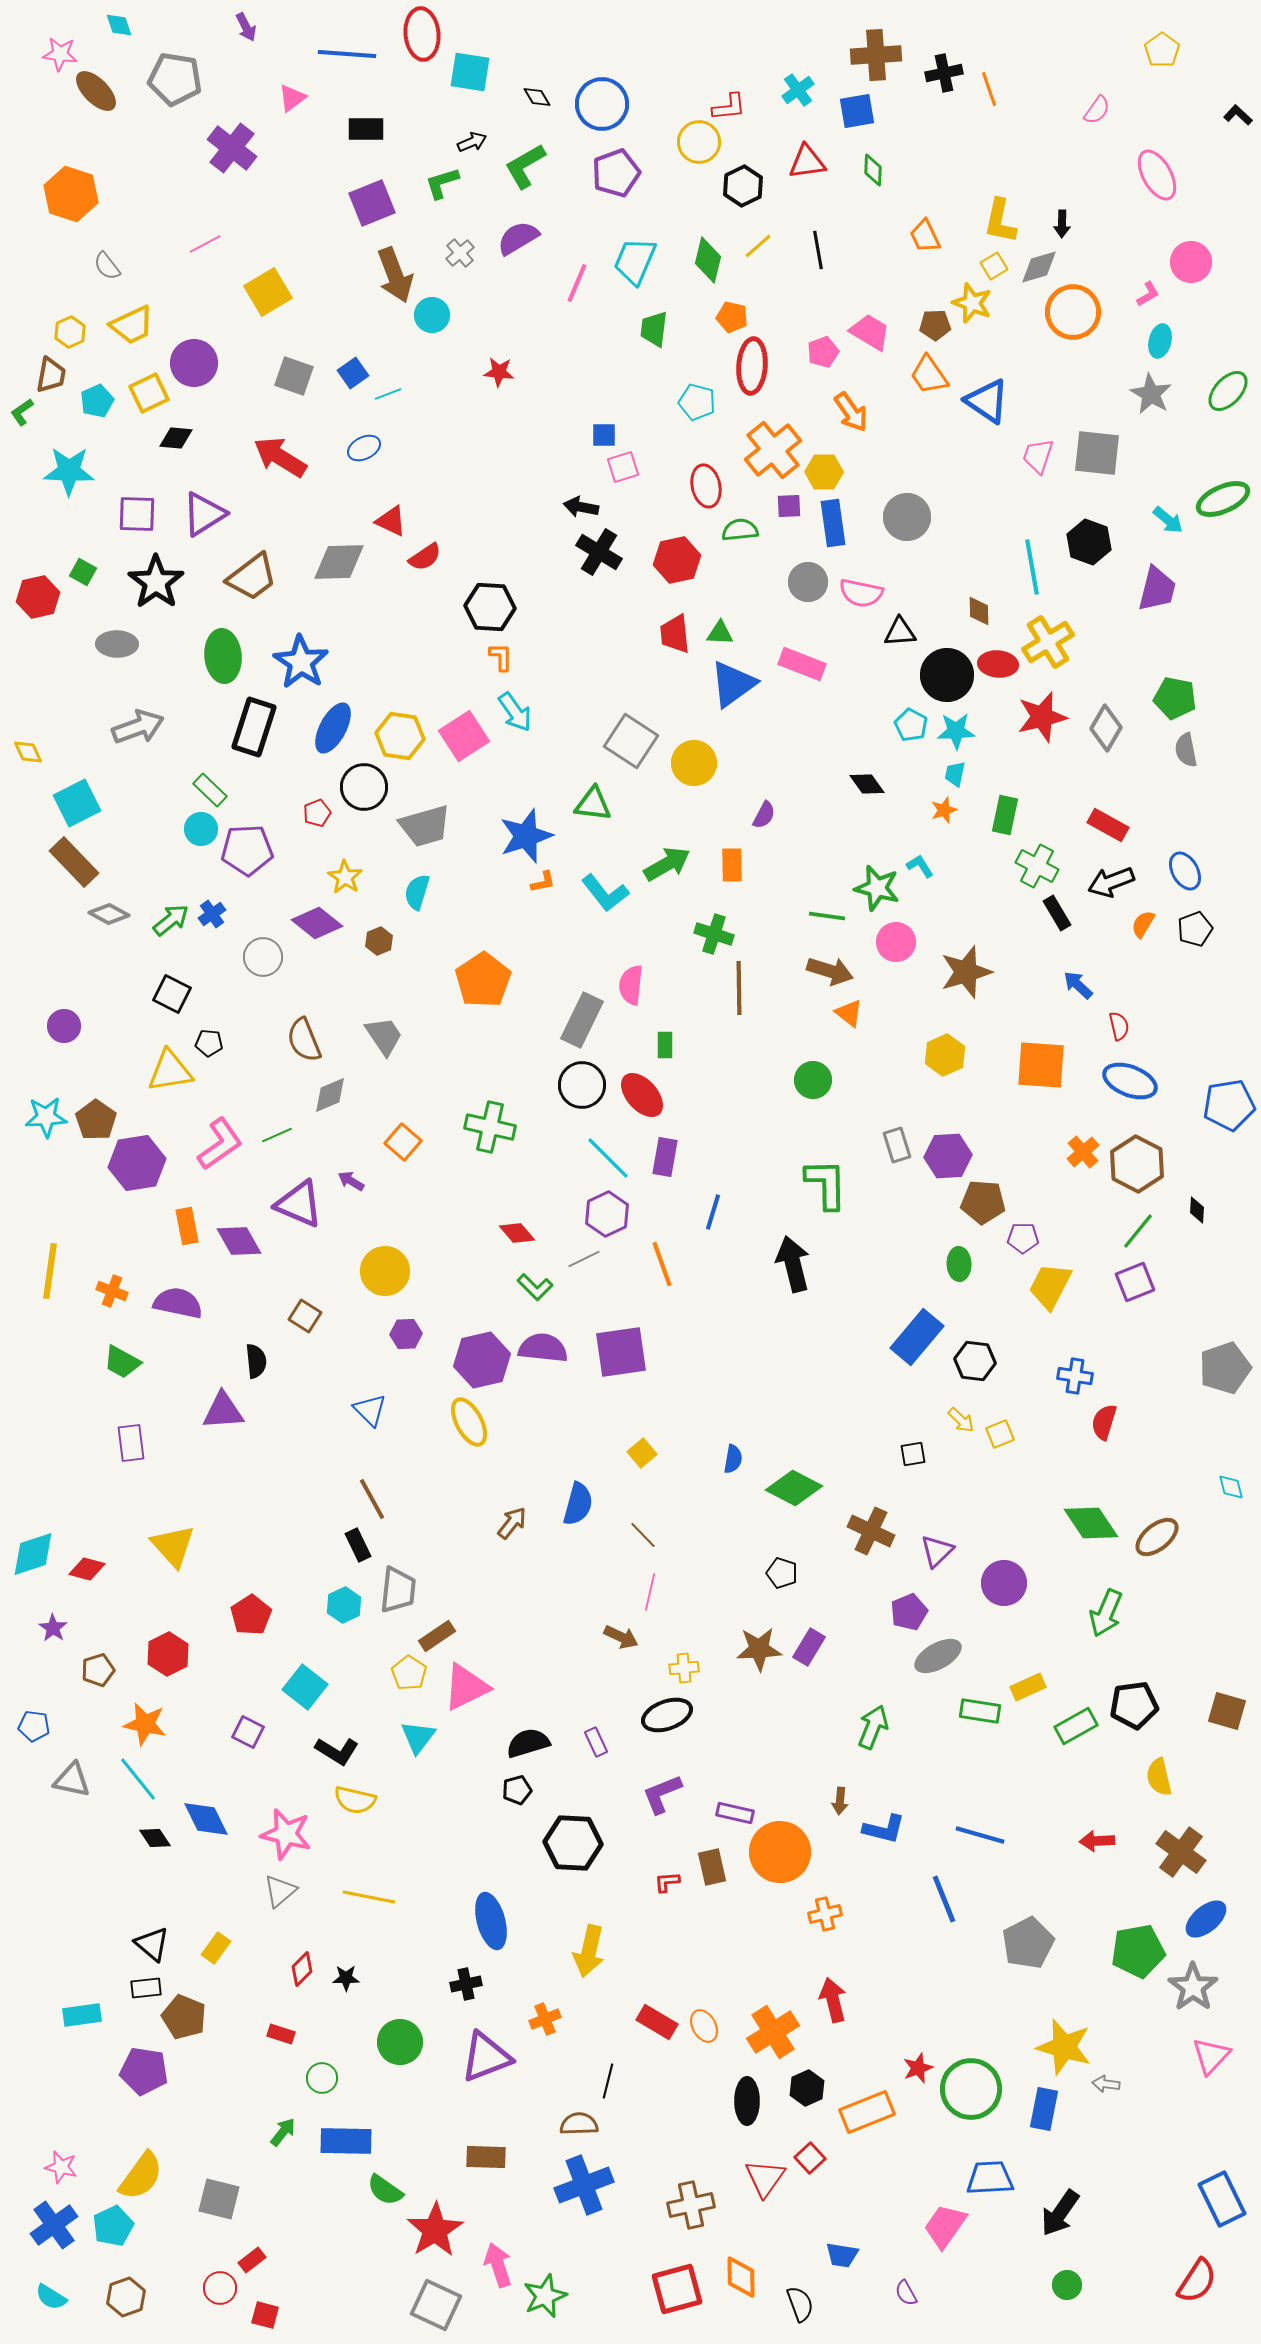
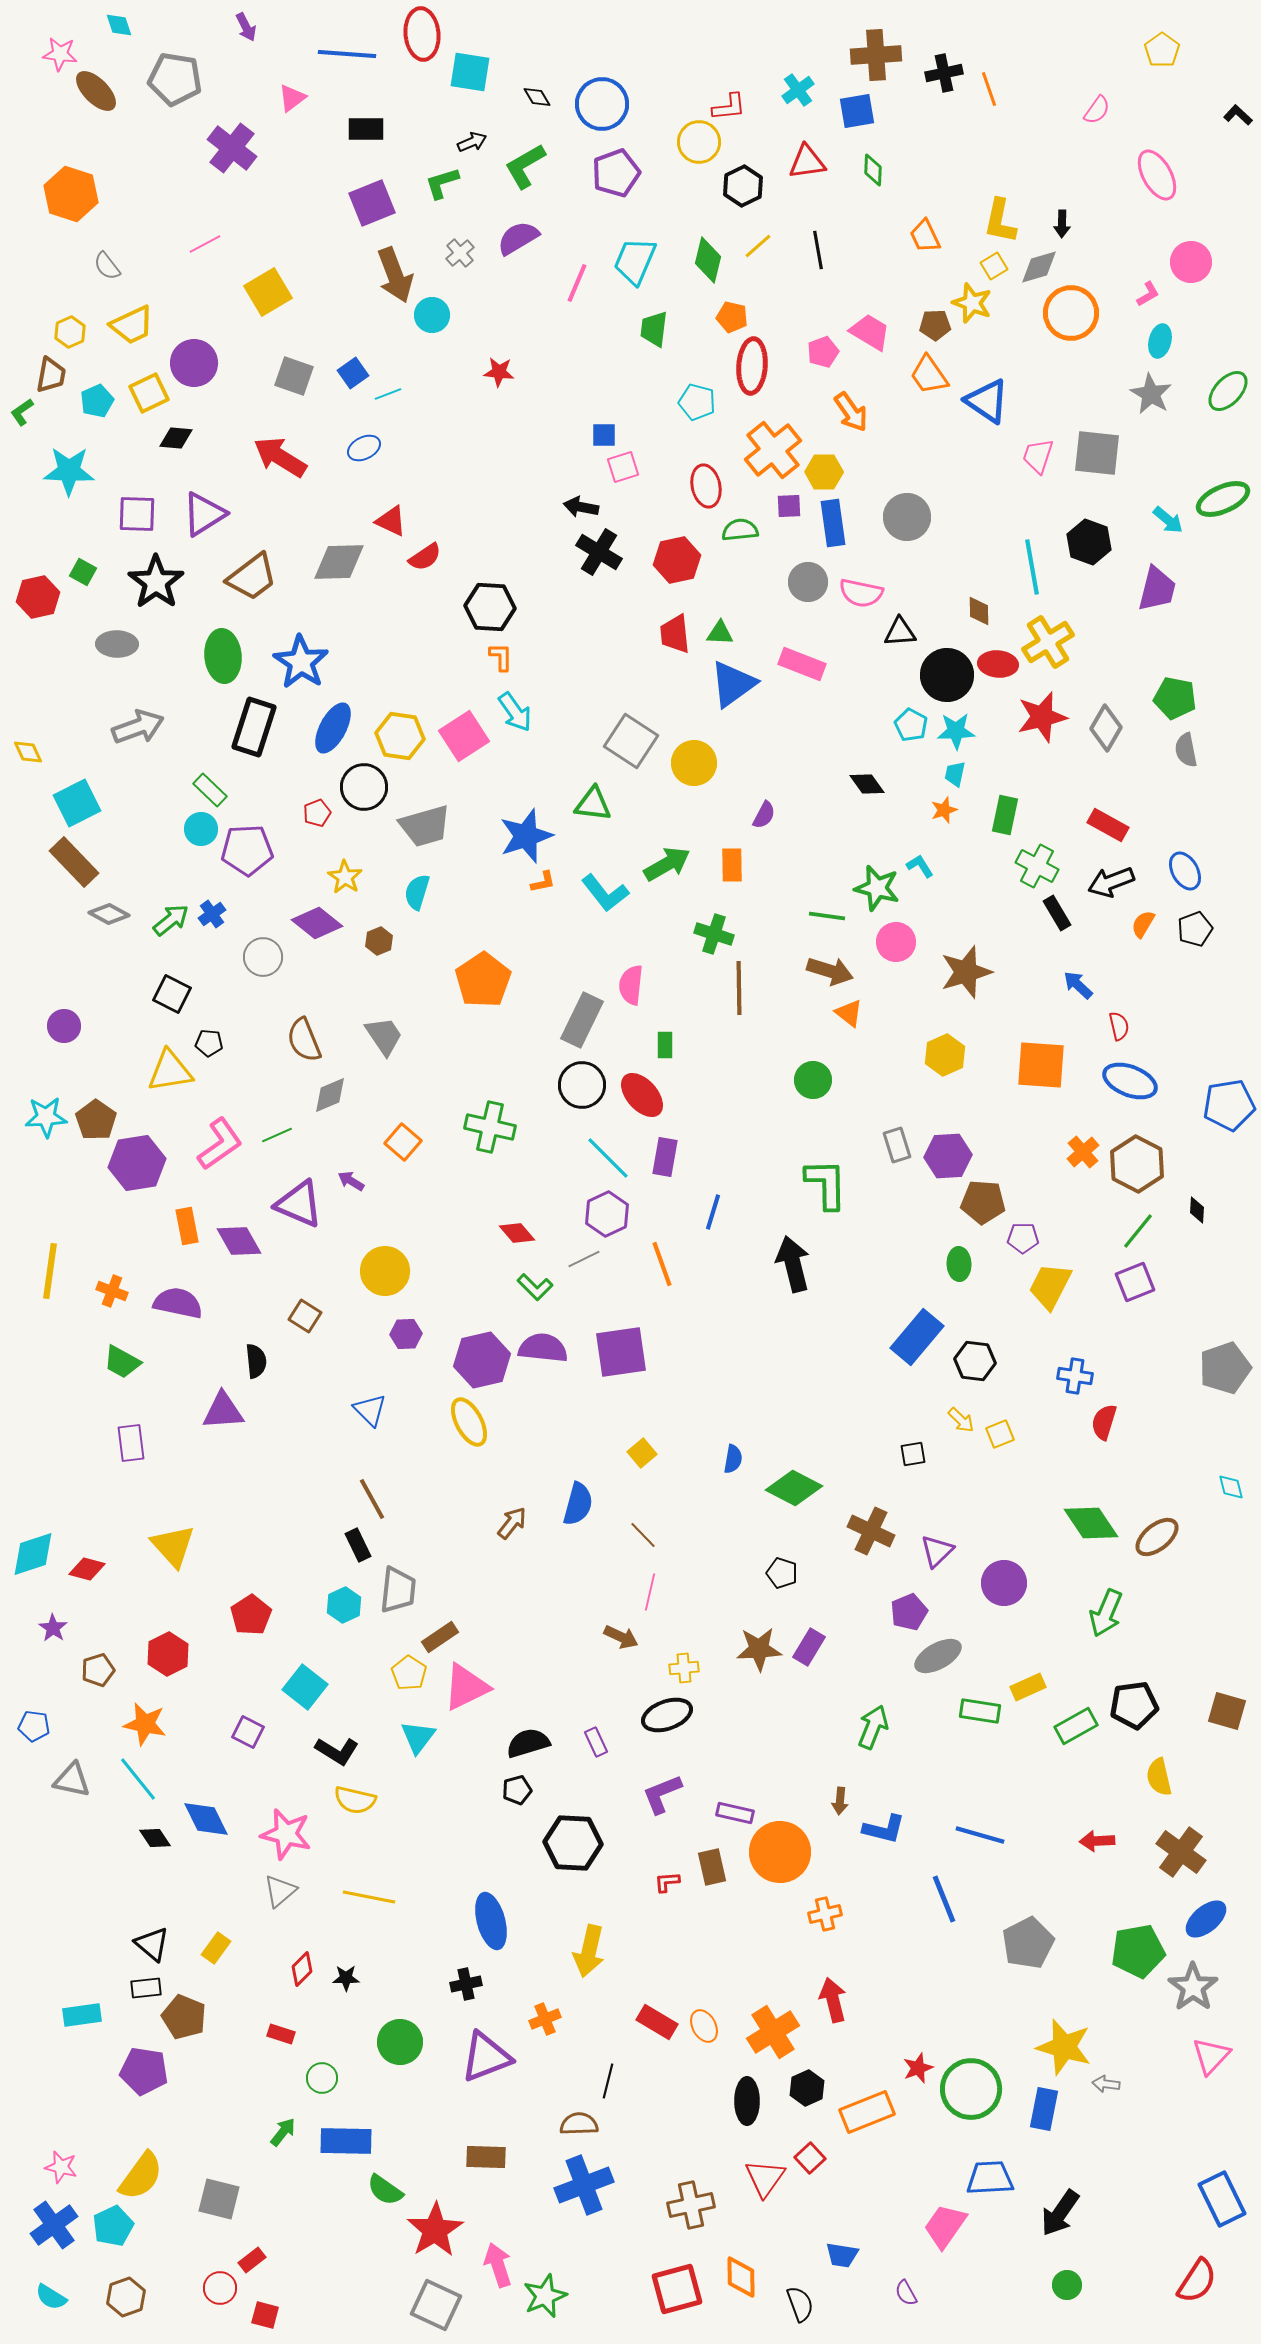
orange circle at (1073, 312): moved 2 px left, 1 px down
brown rectangle at (437, 1636): moved 3 px right, 1 px down
